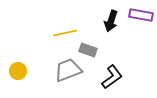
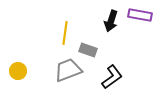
purple rectangle: moved 1 px left
yellow line: rotated 70 degrees counterclockwise
